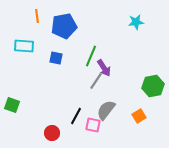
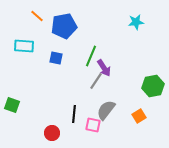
orange line: rotated 40 degrees counterclockwise
black line: moved 2 px left, 2 px up; rotated 24 degrees counterclockwise
